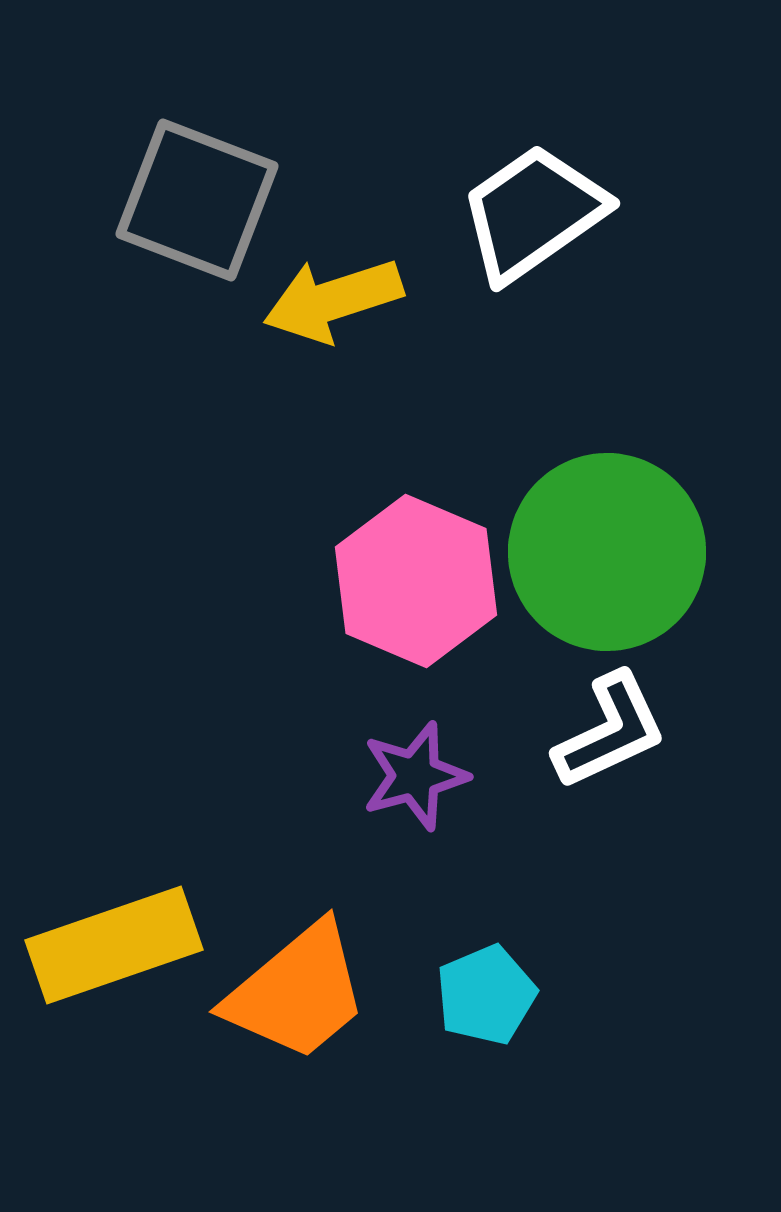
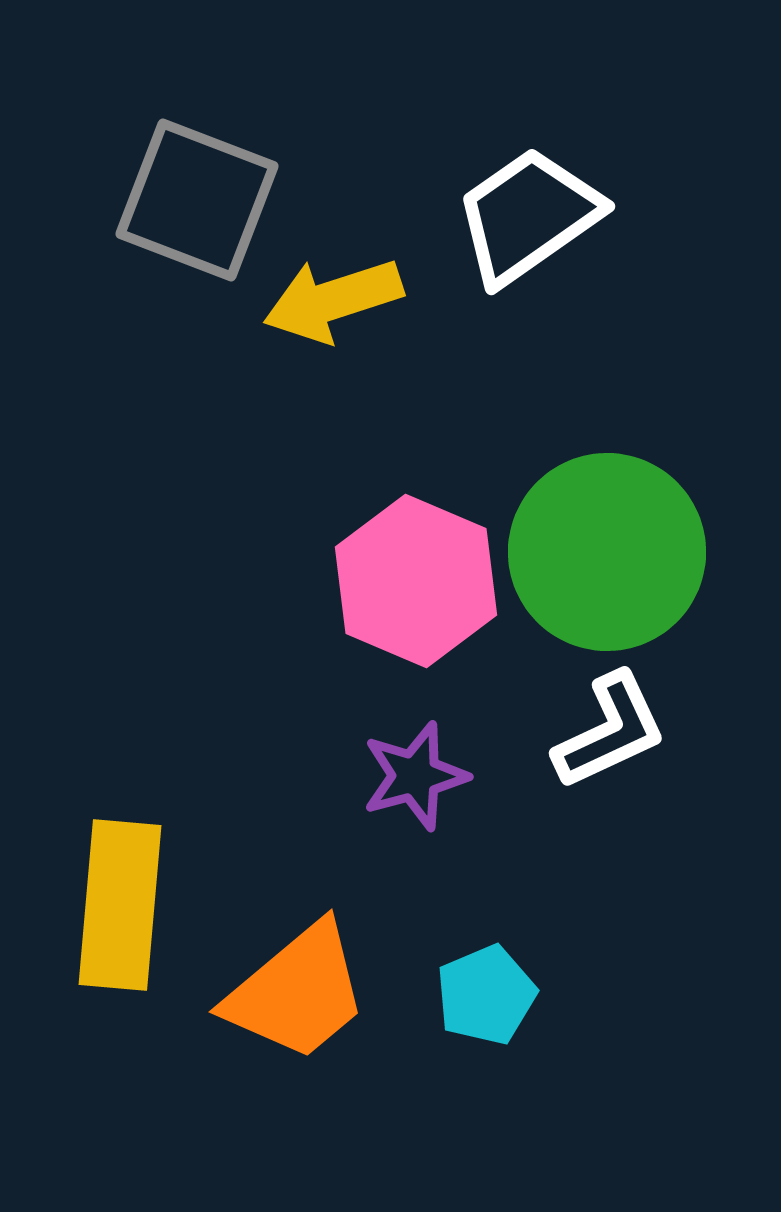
white trapezoid: moved 5 px left, 3 px down
yellow rectangle: moved 6 px right, 40 px up; rotated 66 degrees counterclockwise
